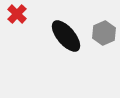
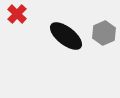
black ellipse: rotated 12 degrees counterclockwise
